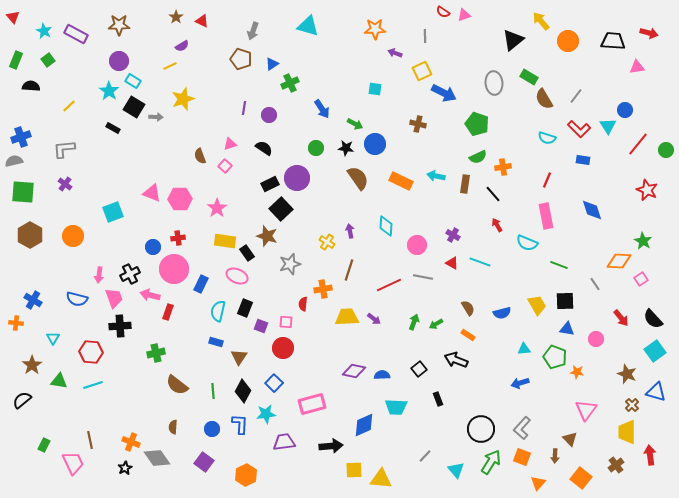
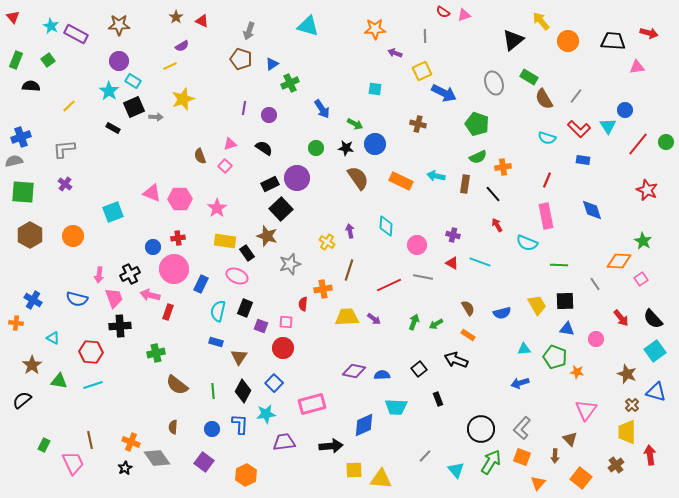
cyan star at (44, 31): moved 7 px right, 5 px up
gray arrow at (253, 31): moved 4 px left
gray ellipse at (494, 83): rotated 15 degrees counterclockwise
black square at (134, 107): rotated 35 degrees clockwise
green circle at (666, 150): moved 8 px up
purple cross at (453, 235): rotated 16 degrees counterclockwise
green line at (559, 265): rotated 18 degrees counterclockwise
cyan triangle at (53, 338): rotated 32 degrees counterclockwise
